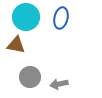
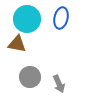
cyan circle: moved 1 px right, 2 px down
brown triangle: moved 1 px right, 1 px up
gray arrow: rotated 102 degrees counterclockwise
